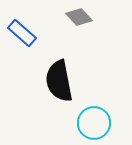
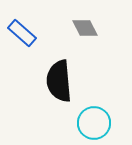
gray diamond: moved 6 px right, 11 px down; rotated 16 degrees clockwise
black semicircle: rotated 6 degrees clockwise
